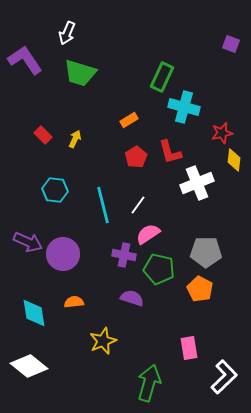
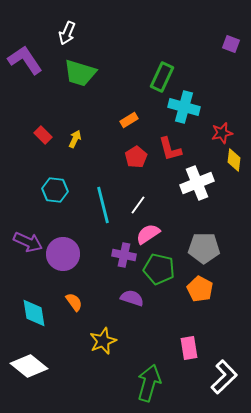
red L-shape: moved 3 px up
gray pentagon: moved 2 px left, 4 px up
orange semicircle: rotated 60 degrees clockwise
